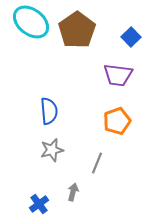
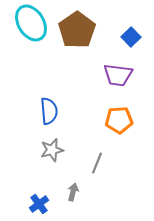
cyan ellipse: moved 1 px down; rotated 21 degrees clockwise
orange pentagon: moved 2 px right, 1 px up; rotated 16 degrees clockwise
